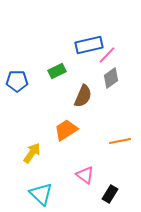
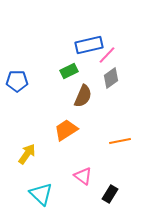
green rectangle: moved 12 px right
yellow arrow: moved 5 px left, 1 px down
pink triangle: moved 2 px left, 1 px down
